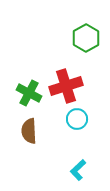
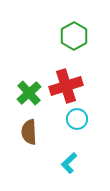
green hexagon: moved 12 px left, 2 px up
green cross: rotated 20 degrees clockwise
brown semicircle: moved 1 px down
cyan L-shape: moved 9 px left, 7 px up
